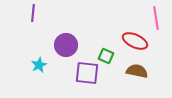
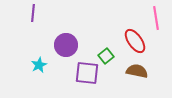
red ellipse: rotated 30 degrees clockwise
green square: rotated 28 degrees clockwise
